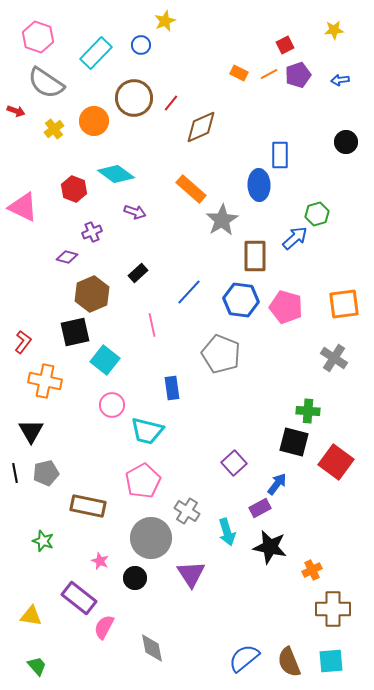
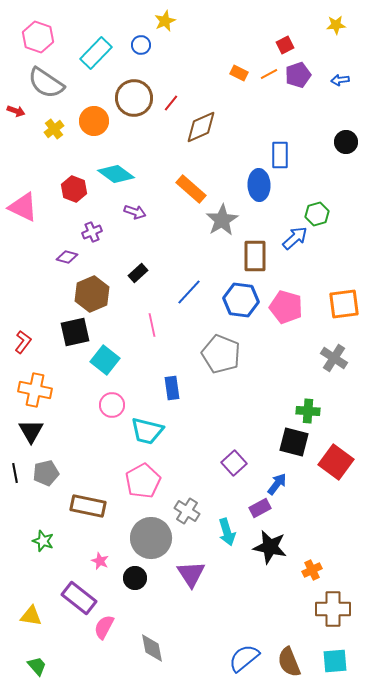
yellow star at (334, 30): moved 2 px right, 5 px up
orange cross at (45, 381): moved 10 px left, 9 px down
cyan square at (331, 661): moved 4 px right
